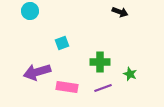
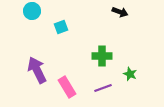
cyan circle: moved 2 px right
cyan square: moved 1 px left, 16 px up
green cross: moved 2 px right, 6 px up
purple arrow: moved 2 px up; rotated 80 degrees clockwise
pink rectangle: rotated 50 degrees clockwise
